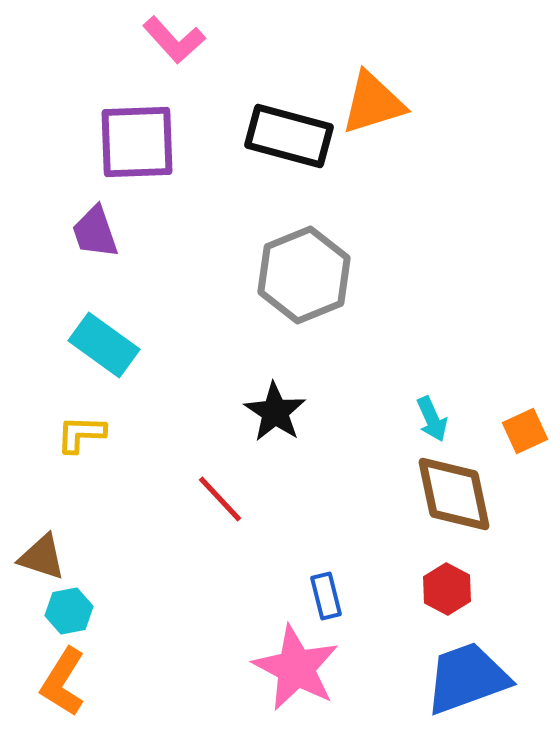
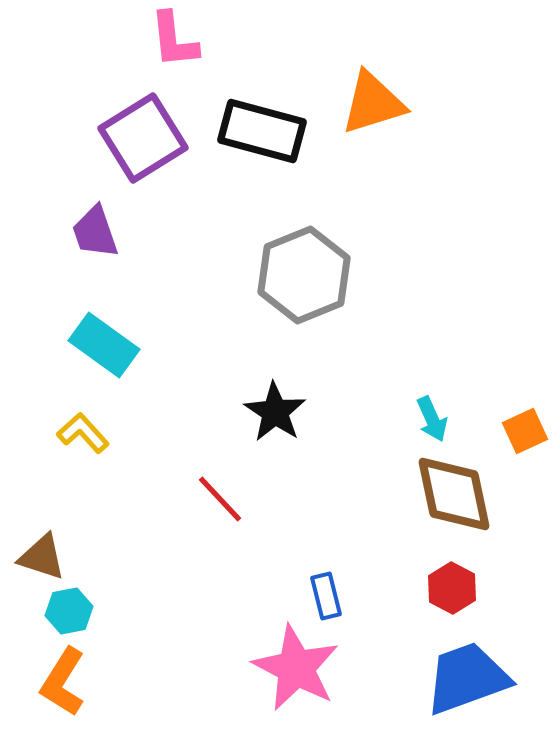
pink L-shape: rotated 36 degrees clockwise
black rectangle: moved 27 px left, 5 px up
purple square: moved 6 px right, 4 px up; rotated 30 degrees counterclockwise
yellow L-shape: moved 2 px right, 1 px up; rotated 46 degrees clockwise
red hexagon: moved 5 px right, 1 px up
